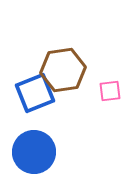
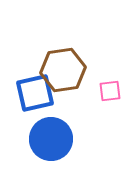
blue square: rotated 9 degrees clockwise
blue circle: moved 17 px right, 13 px up
